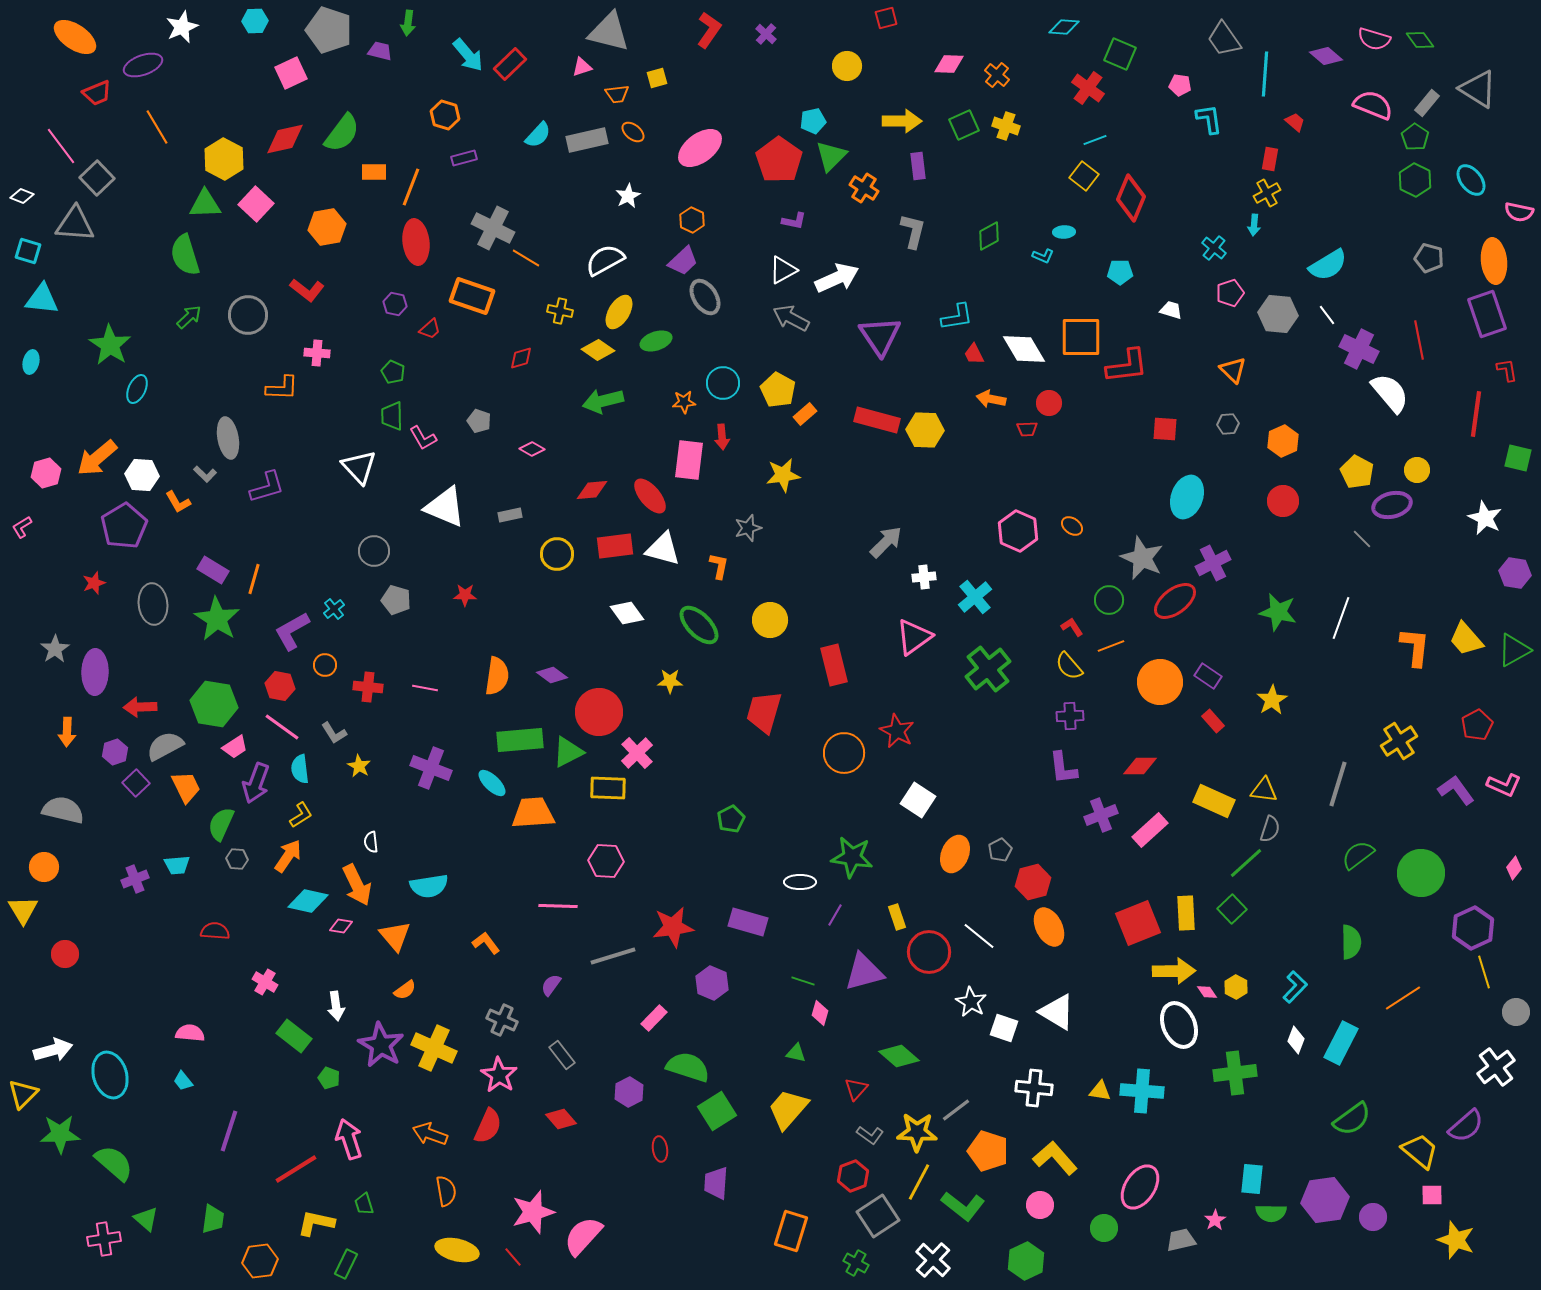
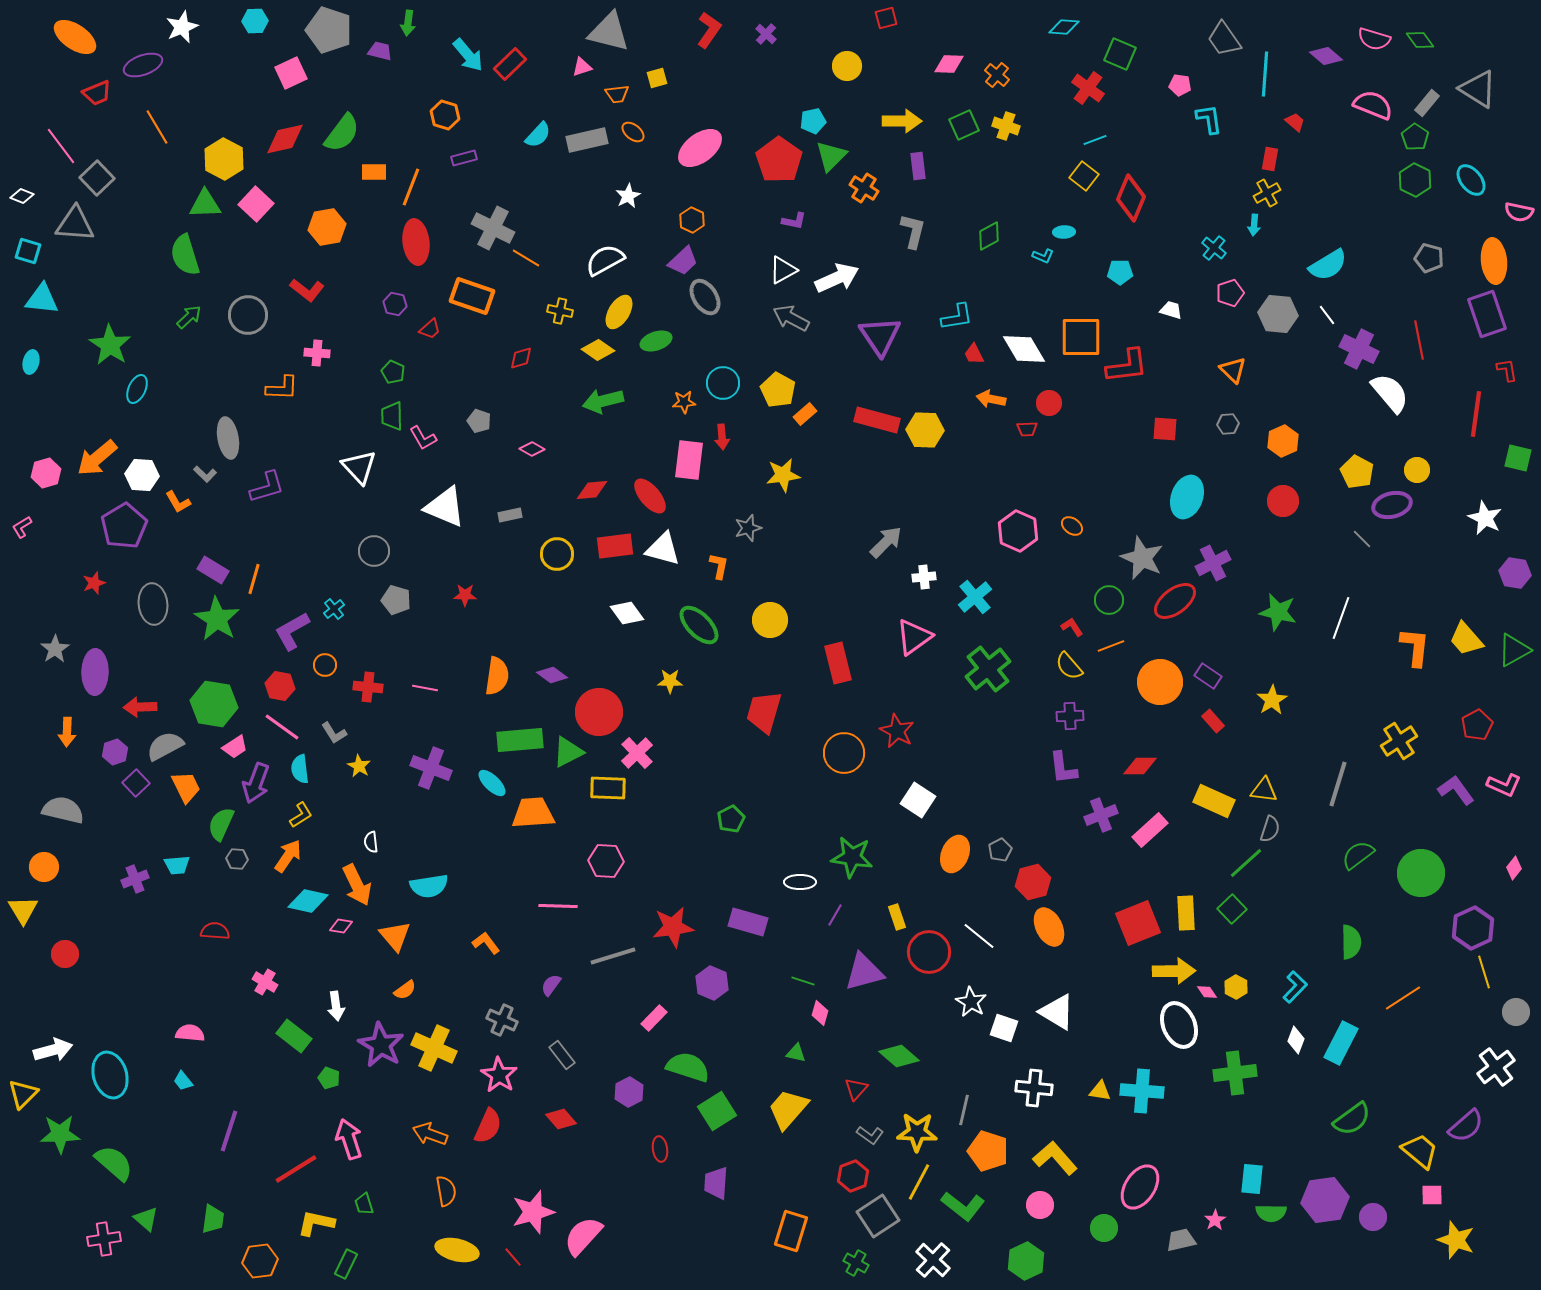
red rectangle at (834, 665): moved 4 px right, 2 px up
gray line at (956, 1110): moved 8 px right; rotated 40 degrees counterclockwise
